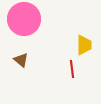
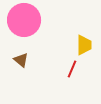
pink circle: moved 1 px down
red line: rotated 30 degrees clockwise
